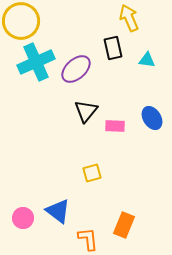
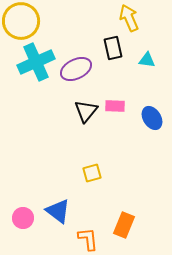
purple ellipse: rotated 16 degrees clockwise
pink rectangle: moved 20 px up
